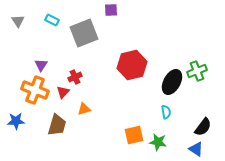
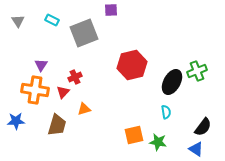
orange cross: rotated 12 degrees counterclockwise
